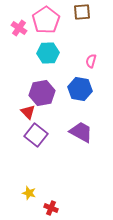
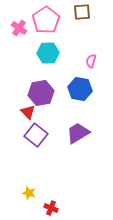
purple hexagon: moved 1 px left
purple trapezoid: moved 3 px left, 1 px down; rotated 60 degrees counterclockwise
